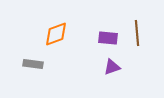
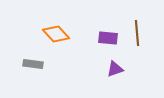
orange diamond: rotated 68 degrees clockwise
purple triangle: moved 3 px right, 2 px down
